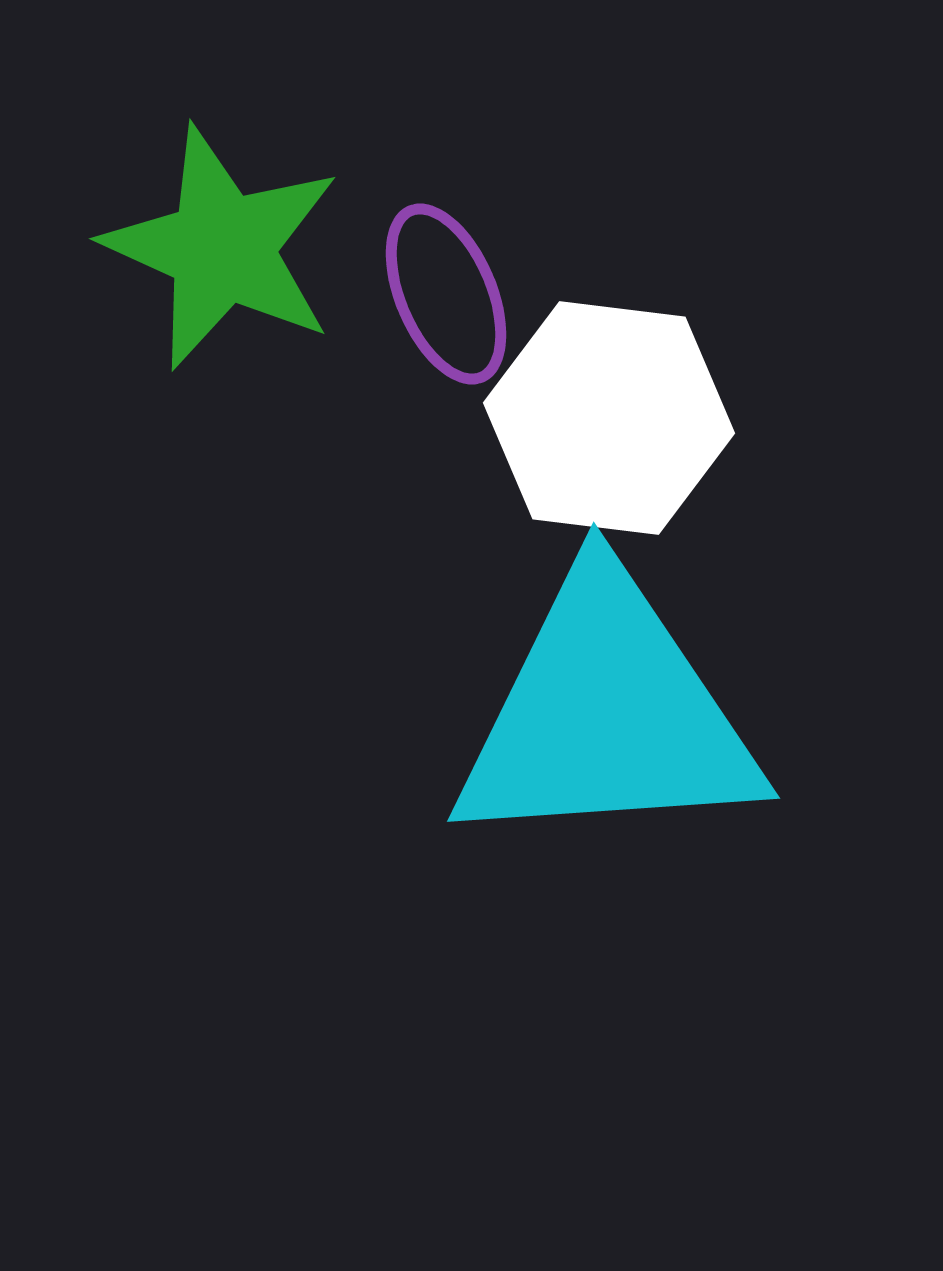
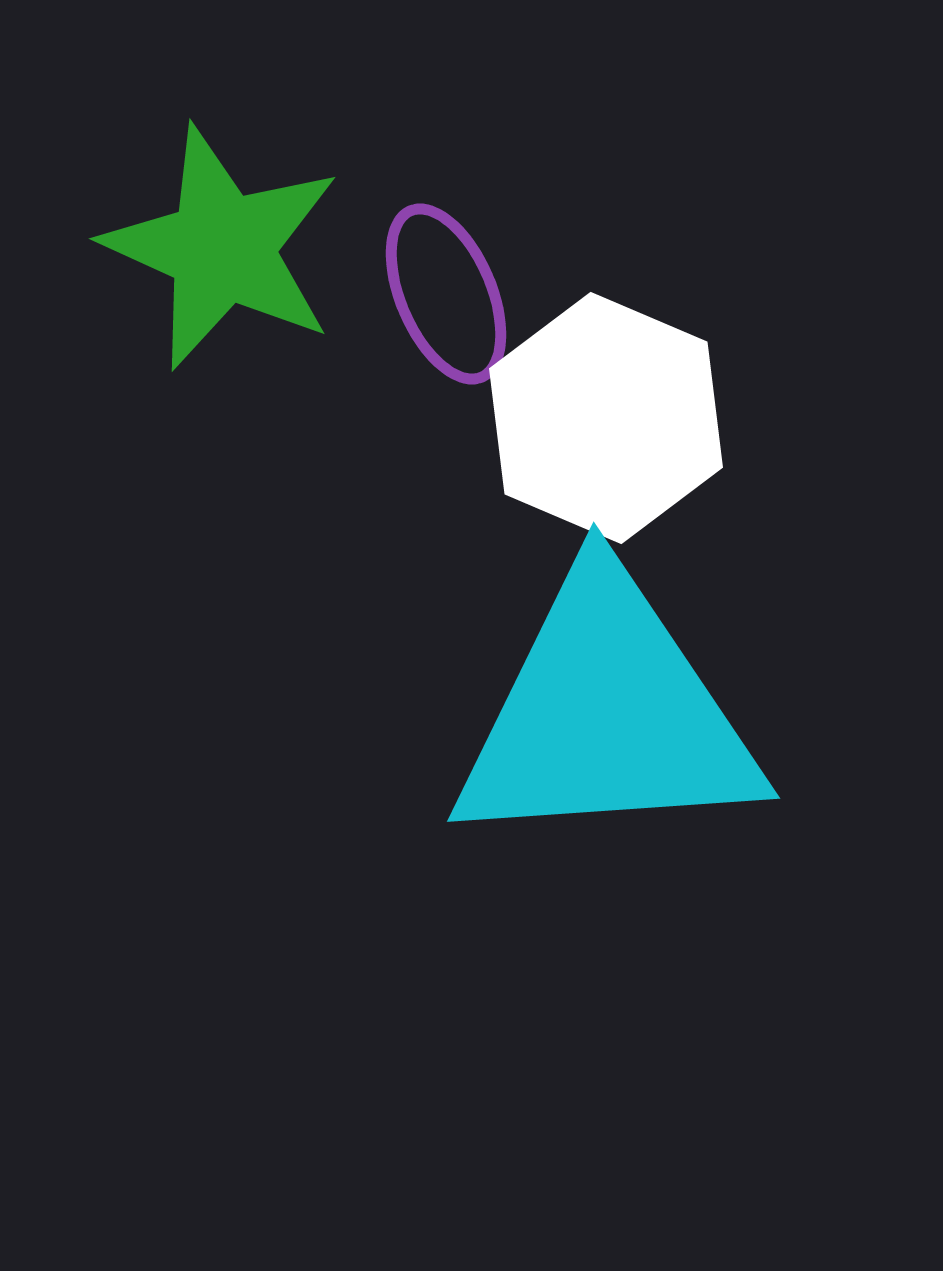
white hexagon: moved 3 px left; rotated 16 degrees clockwise
